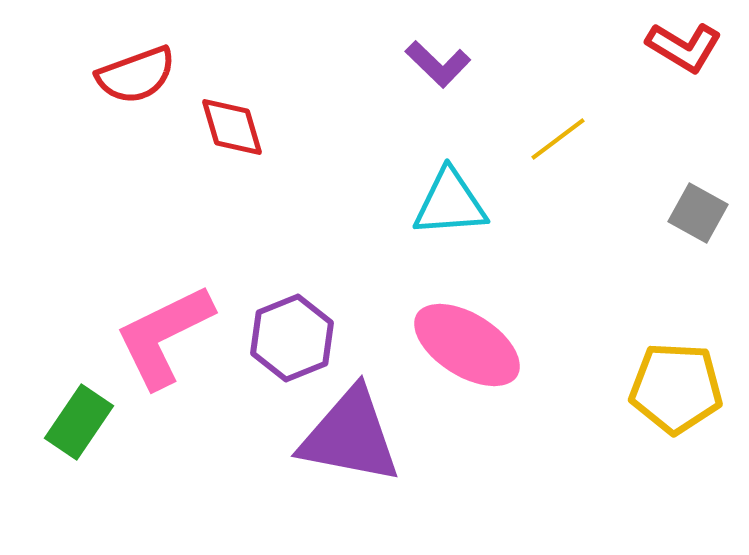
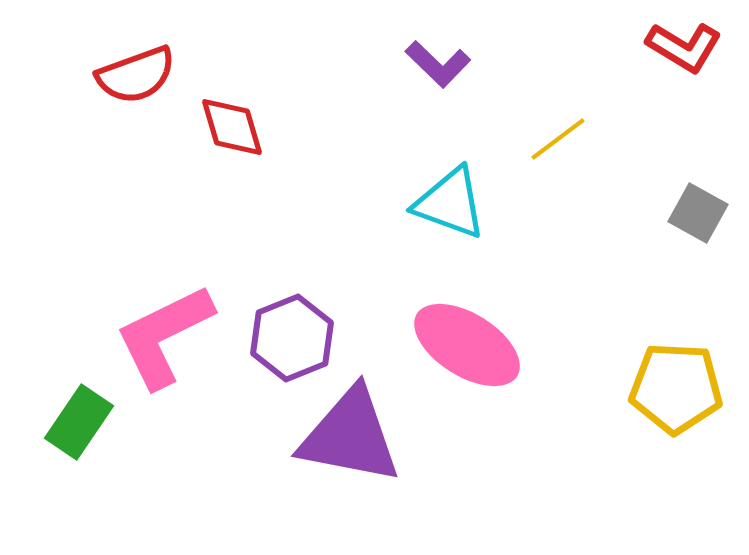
cyan triangle: rotated 24 degrees clockwise
